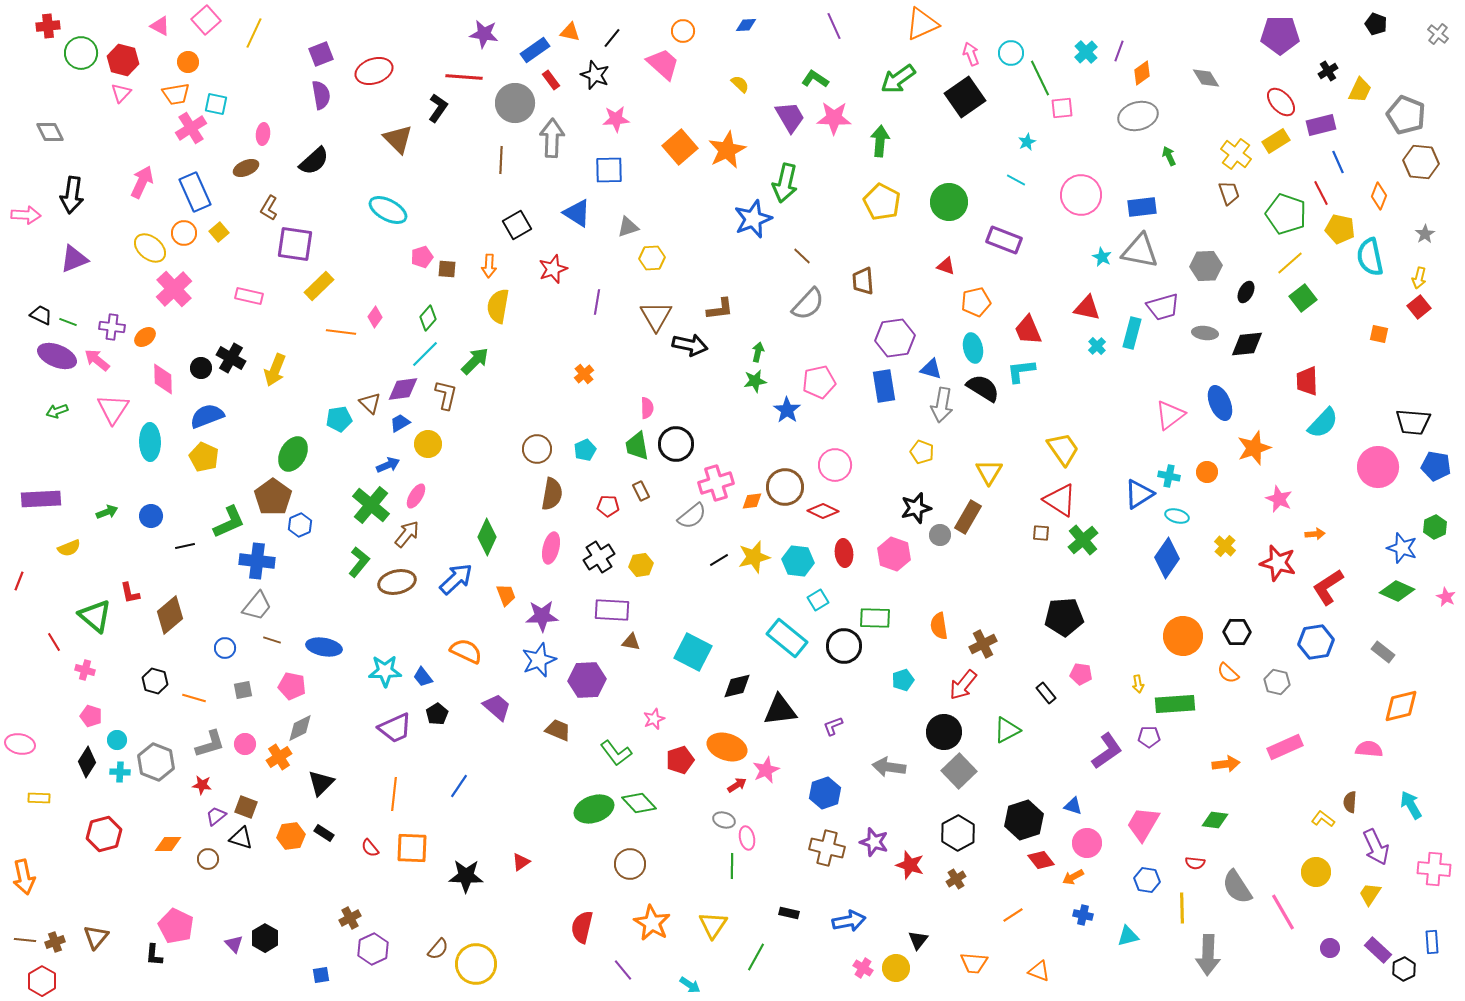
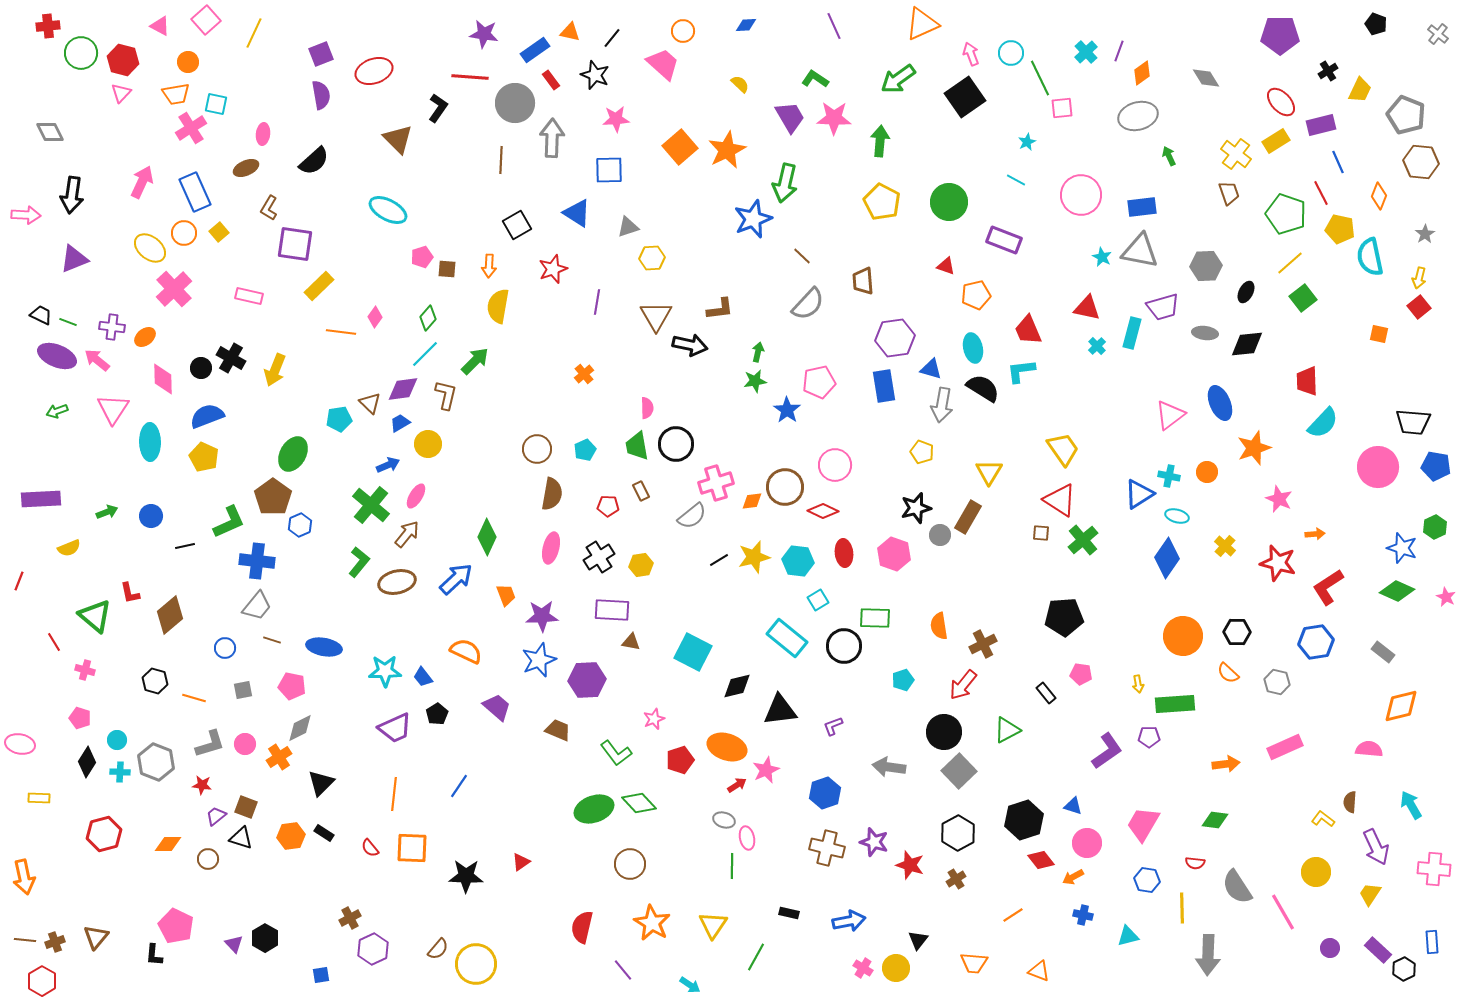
red line at (464, 77): moved 6 px right
orange pentagon at (976, 302): moved 7 px up
pink pentagon at (91, 716): moved 11 px left, 2 px down
